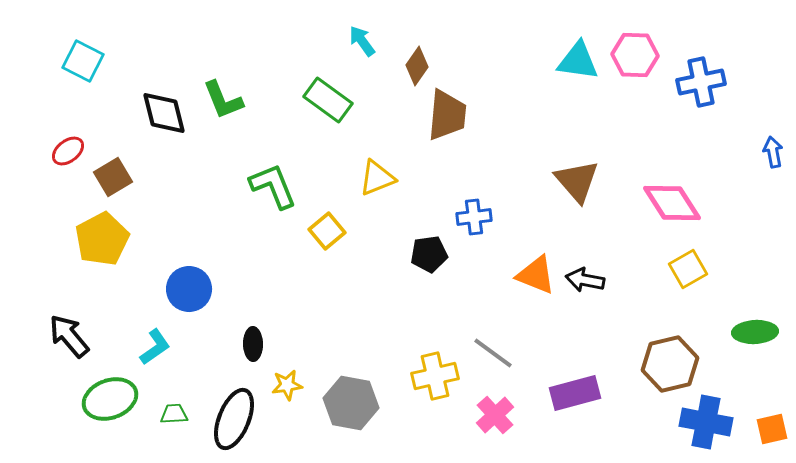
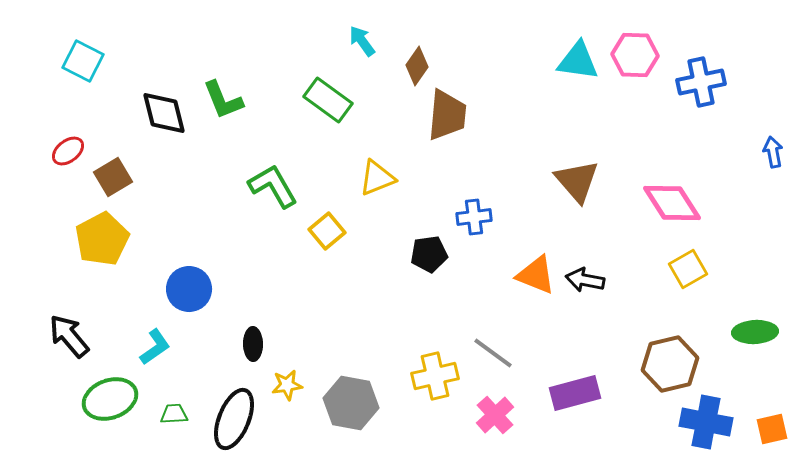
green L-shape at (273, 186): rotated 8 degrees counterclockwise
